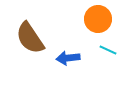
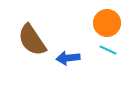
orange circle: moved 9 px right, 4 px down
brown semicircle: moved 2 px right, 2 px down
